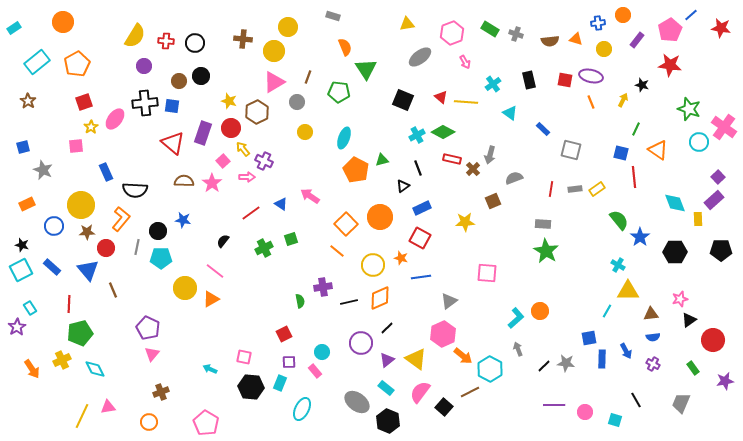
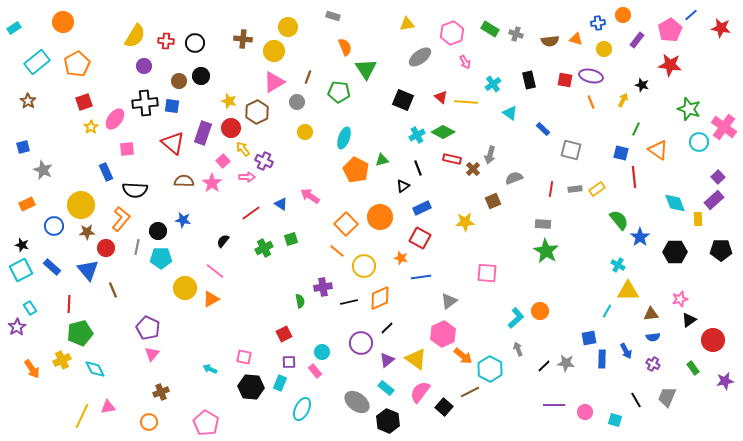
pink square at (76, 146): moved 51 px right, 3 px down
yellow circle at (373, 265): moved 9 px left, 1 px down
gray trapezoid at (681, 403): moved 14 px left, 6 px up
